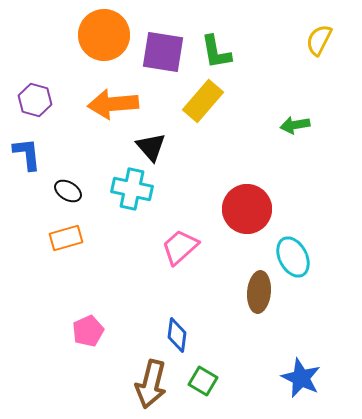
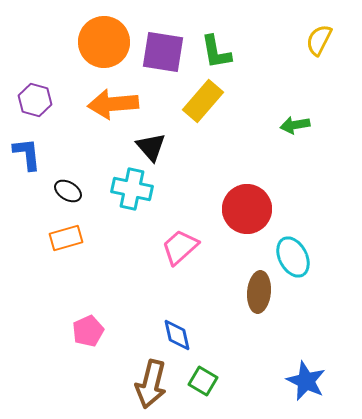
orange circle: moved 7 px down
blue diamond: rotated 20 degrees counterclockwise
blue star: moved 5 px right, 3 px down
